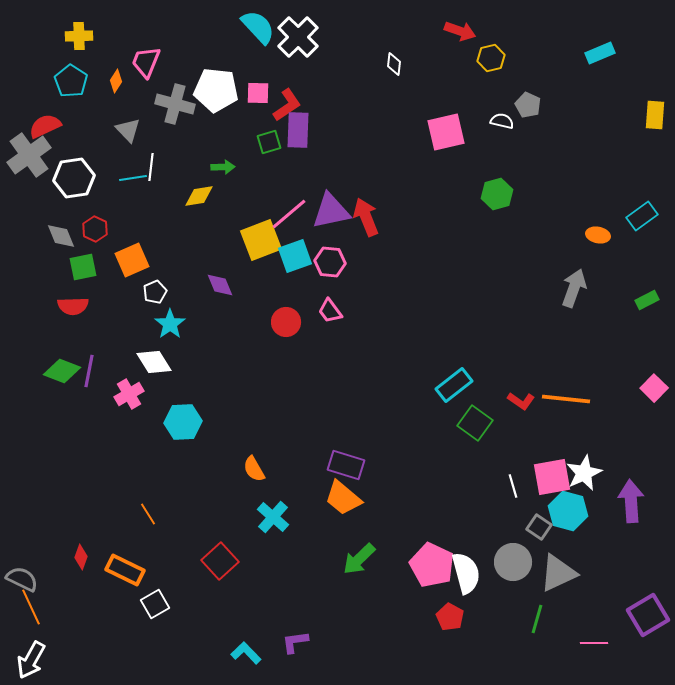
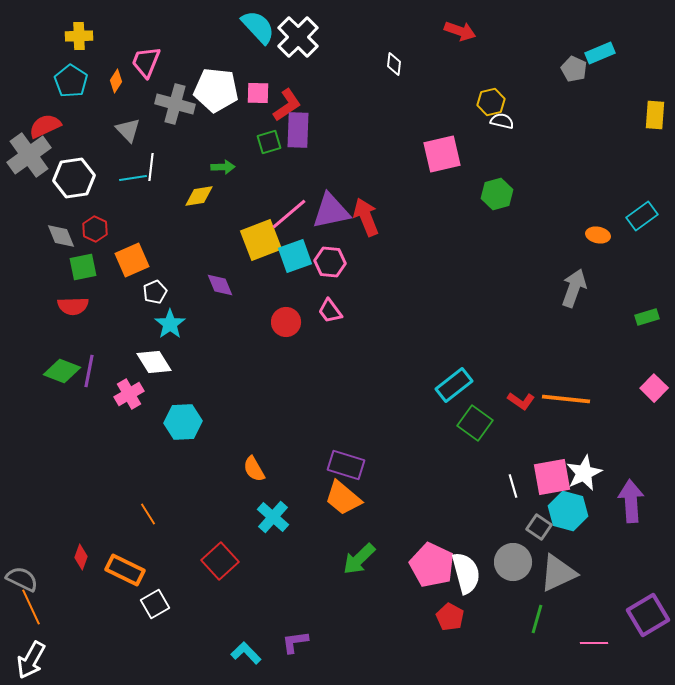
yellow hexagon at (491, 58): moved 44 px down
gray pentagon at (528, 105): moved 46 px right, 36 px up
pink square at (446, 132): moved 4 px left, 22 px down
green rectangle at (647, 300): moved 17 px down; rotated 10 degrees clockwise
